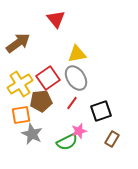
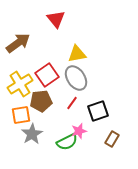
red square: moved 1 px left, 3 px up
black square: moved 3 px left
gray star: rotated 15 degrees clockwise
